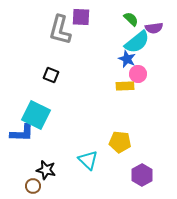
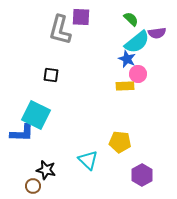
purple semicircle: moved 3 px right, 5 px down
black square: rotated 14 degrees counterclockwise
